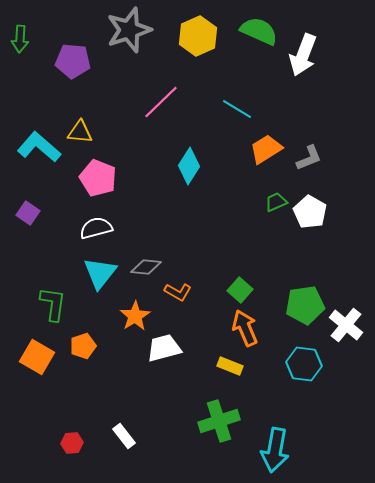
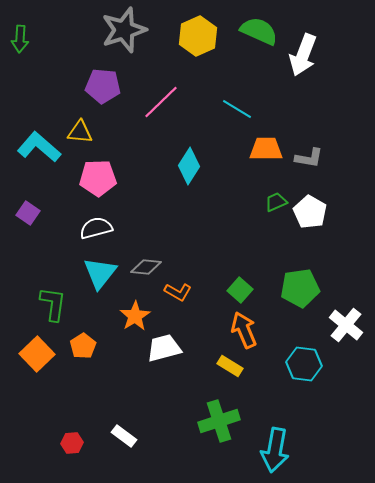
gray star: moved 5 px left
purple pentagon: moved 30 px right, 25 px down
orange trapezoid: rotated 32 degrees clockwise
gray L-shape: rotated 32 degrees clockwise
pink pentagon: rotated 24 degrees counterclockwise
green pentagon: moved 5 px left, 17 px up
orange arrow: moved 1 px left, 2 px down
orange pentagon: rotated 15 degrees counterclockwise
orange square: moved 3 px up; rotated 16 degrees clockwise
yellow rectangle: rotated 10 degrees clockwise
white rectangle: rotated 15 degrees counterclockwise
